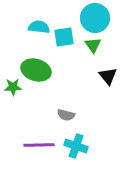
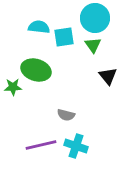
purple line: moved 2 px right; rotated 12 degrees counterclockwise
